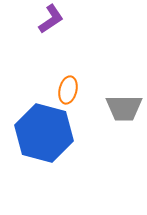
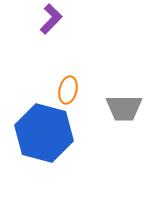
purple L-shape: rotated 12 degrees counterclockwise
